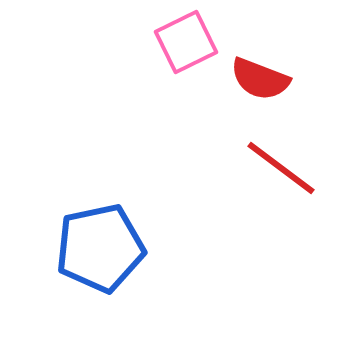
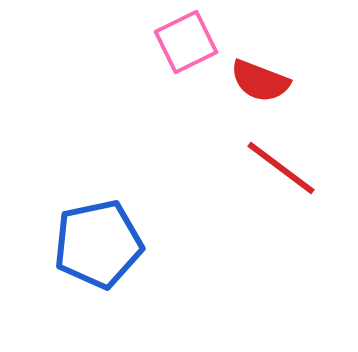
red semicircle: moved 2 px down
blue pentagon: moved 2 px left, 4 px up
